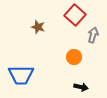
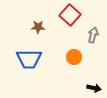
red square: moved 5 px left
brown star: rotated 16 degrees counterclockwise
blue trapezoid: moved 8 px right, 16 px up
black arrow: moved 13 px right, 1 px down
